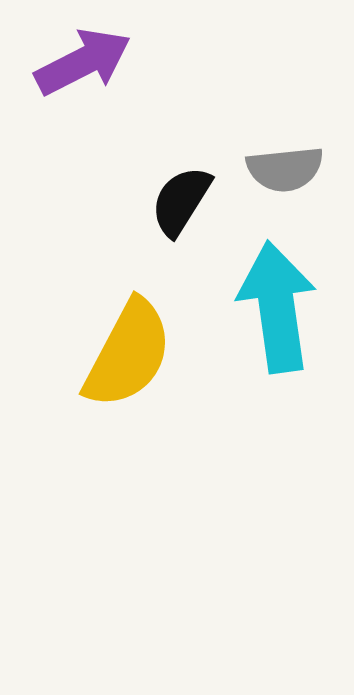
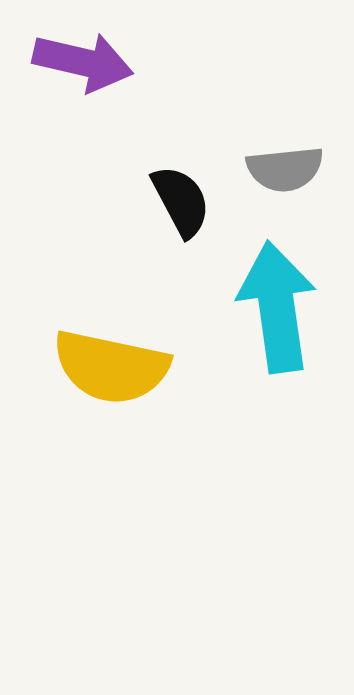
purple arrow: rotated 40 degrees clockwise
black semicircle: rotated 120 degrees clockwise
yellow semicircle: moved 17 px left, 13 px down; rotated 74 degrees clockwise
